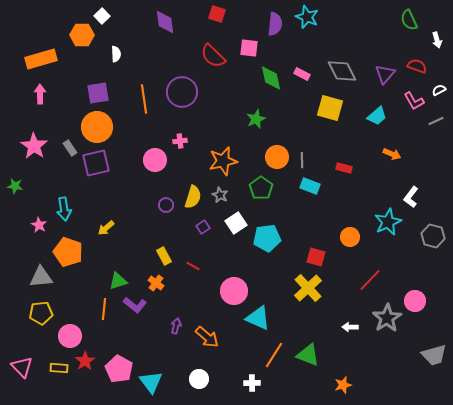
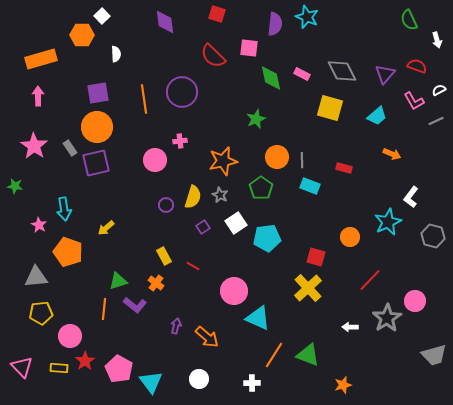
pink arrow at (40, 94): moved 2 px left, 2 px down
gray triangle at (41, 277): moved 5 px left
